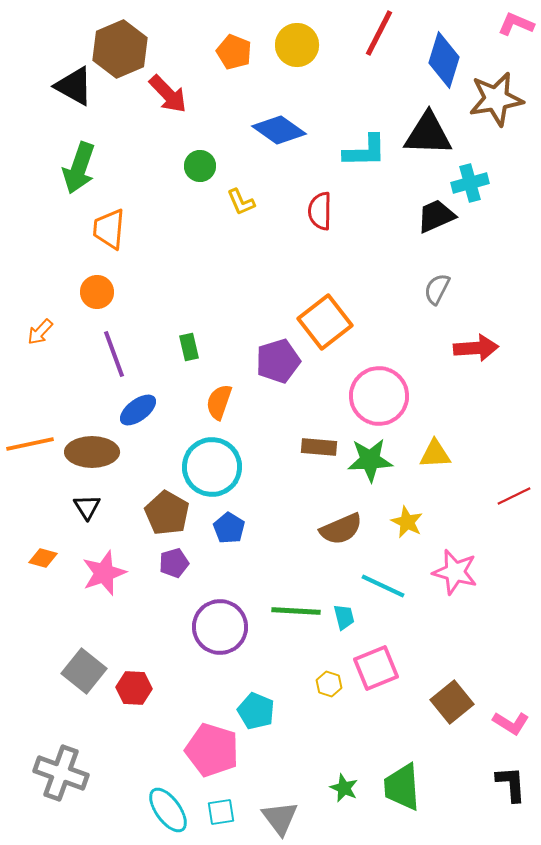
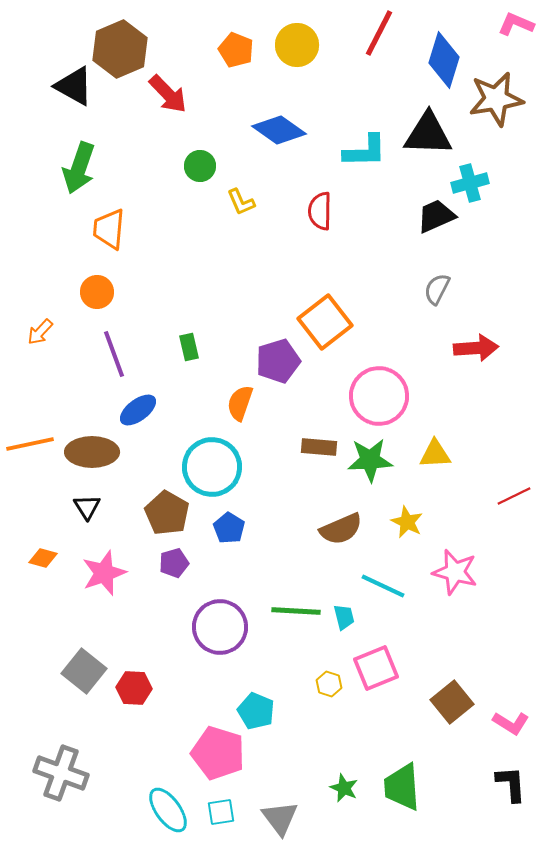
orange pentagon at (234, 52): moved 2 px right, 2 px up
orange semicircle at (219, 402): moved 21 px right, 1 px down
pink pentagon at (212, 750): moved 6 px right, 3 px down
